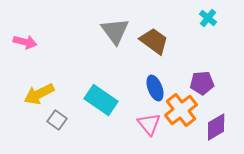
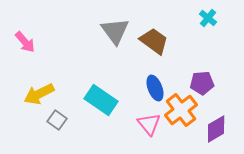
pink arrow: rotated 35 degrees clockwise
purple diamond: moved 2 px down
